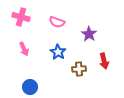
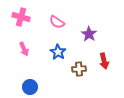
pink semicircle: rotated 14 degrees clockwise
